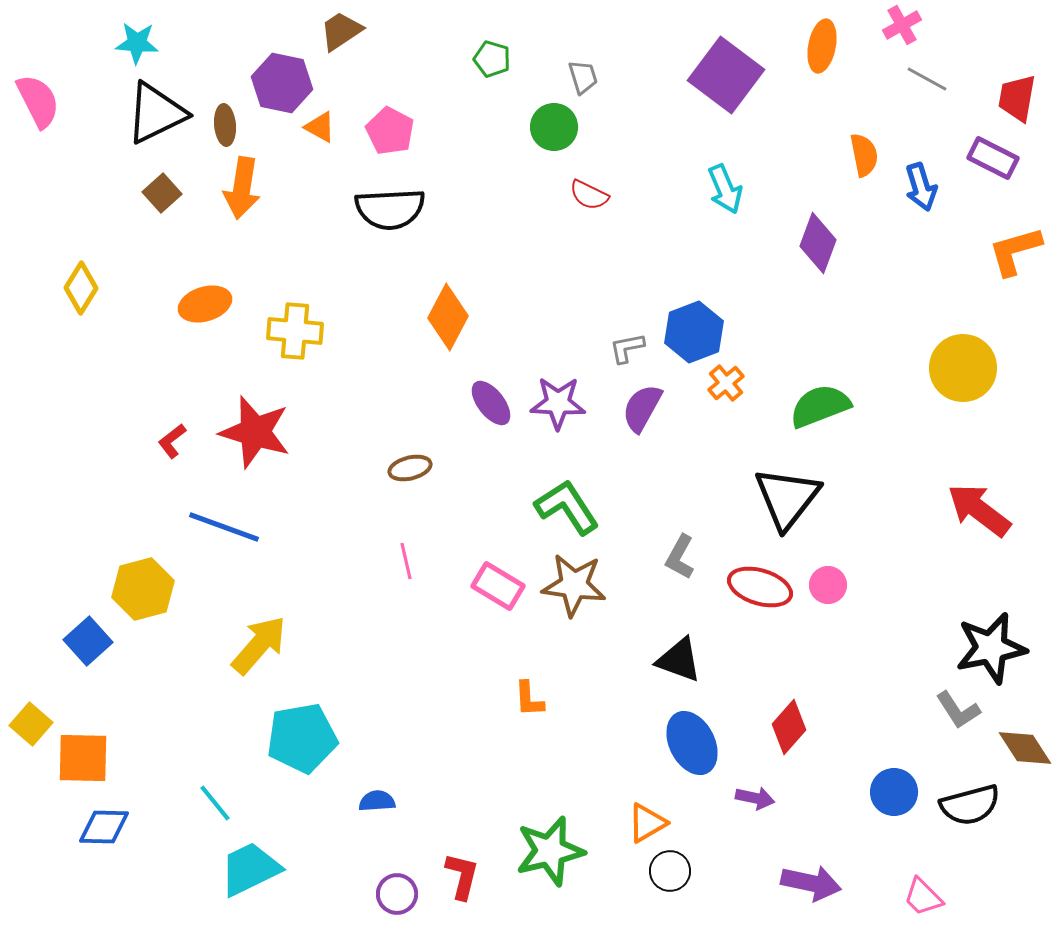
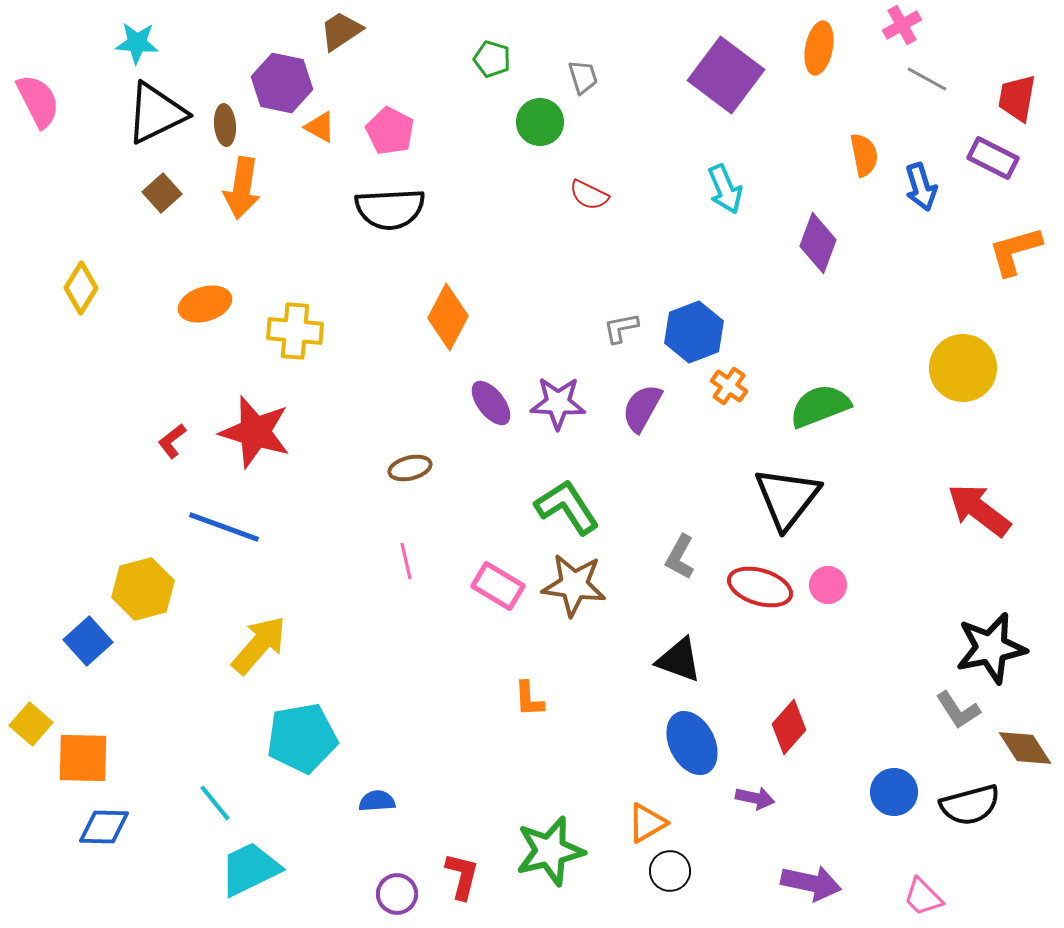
orange ellipse at (822, 46): moved 3 px left, 2 px down
green circle at (554, 127): moved 14 px left, 5 px up
gray L-shape at (627, 348): moved 6 px left, 20 px up
orange cross at (726, 383): moved 3 px right, 3 px down; rotated 15 degrees counterclockwise
